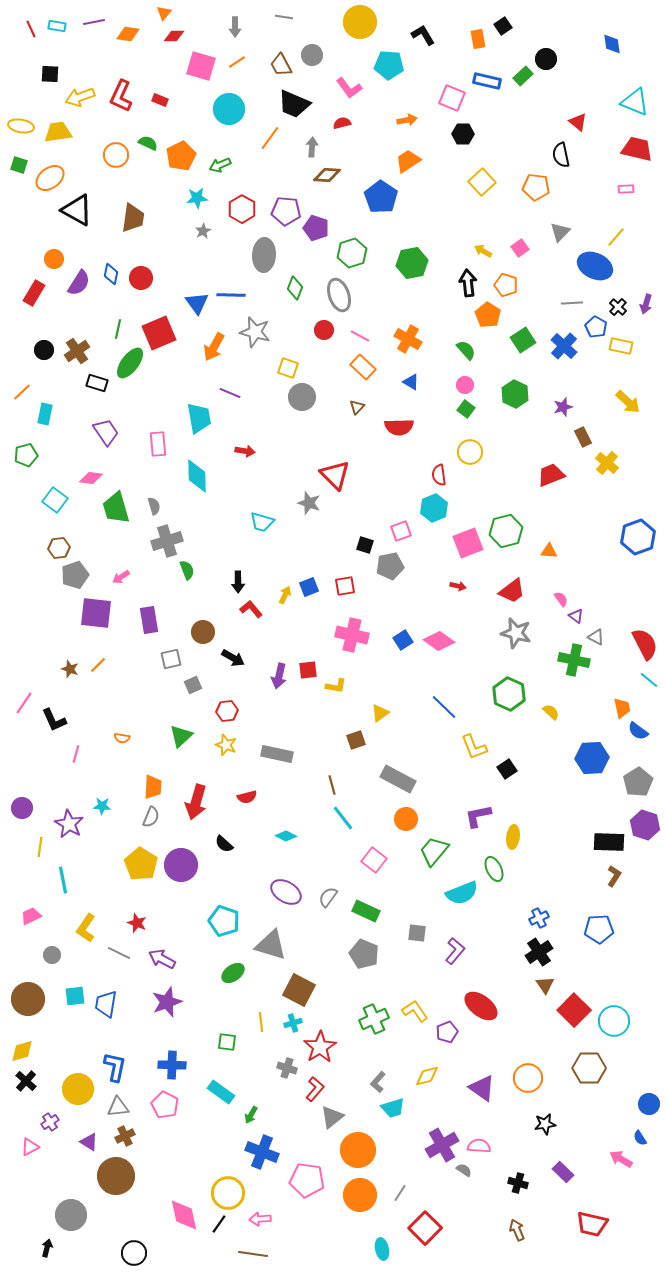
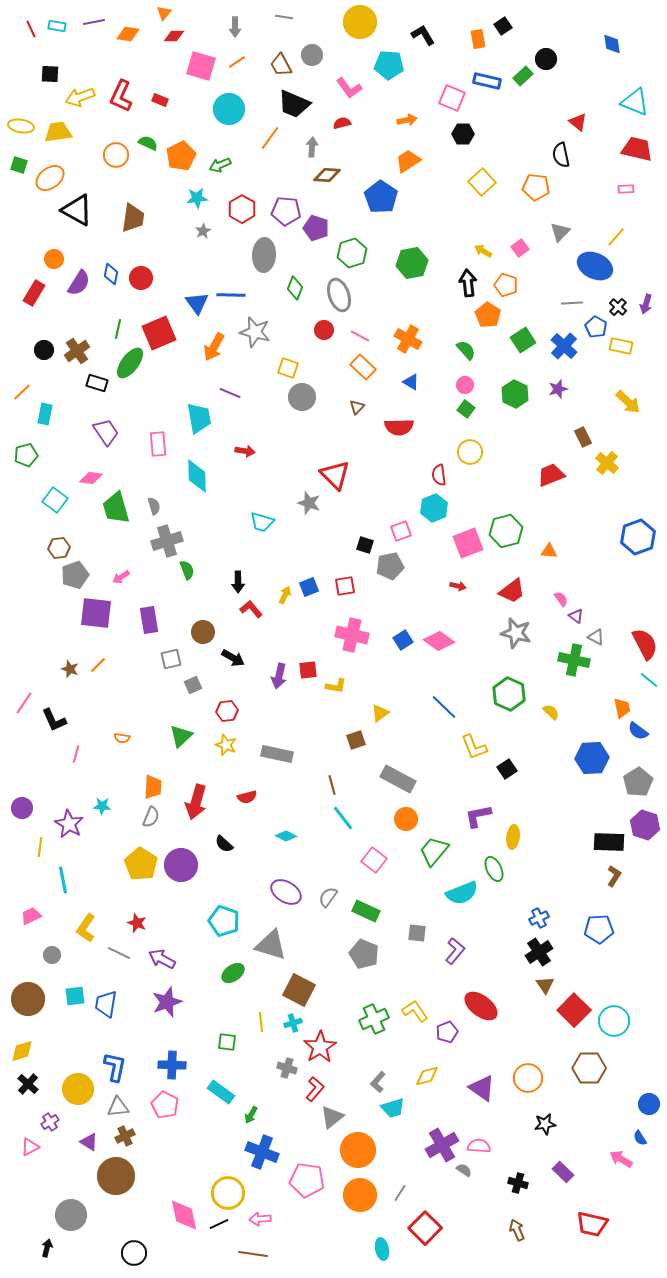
purple star at (563, 407): moved 5 px left, 18 px up
black cross at (26, 1081): moved 2 px right, 3 px down
black line at (219, 1224): rotated 30 degrees clockwise
